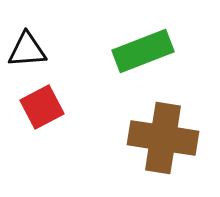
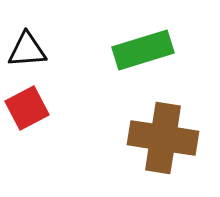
green rectangle: moved 1 px up; rotated 4 degrees clockwise
red square: moved 15 px left, 1 px down
